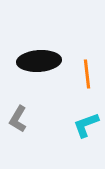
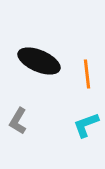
black ellipse: rotated 27 degrees clockwise
gray L-shape: moved 2 px down
